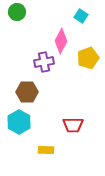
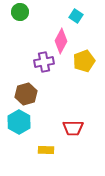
green circle: moved 3 px right
cyan square: moved 5 px left
yellow pentagon: moved 4 px left, 3 px down
brown hexagon: moved 1 px left, 2 px down; rotated 15 degrees counterclockwise
red trapezoid: moved 3 px down
